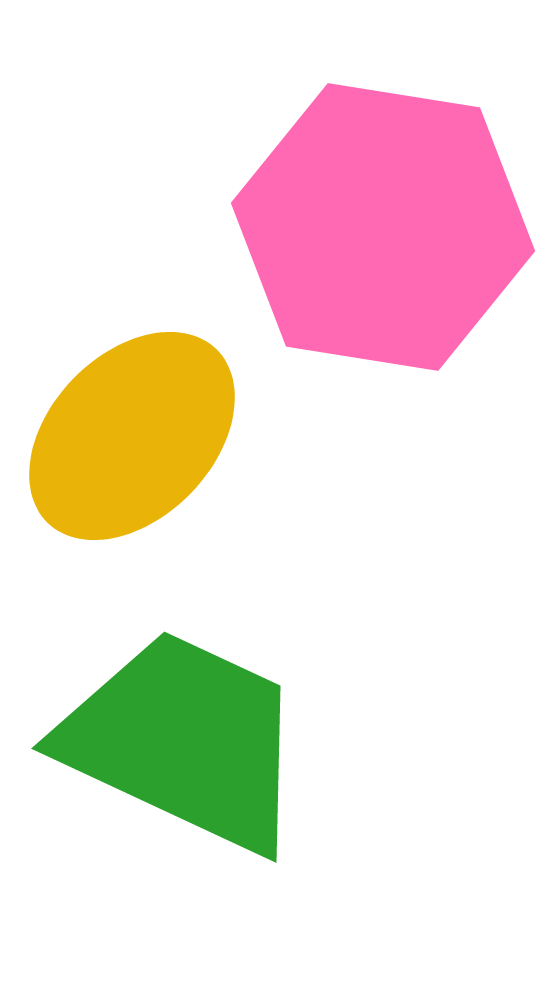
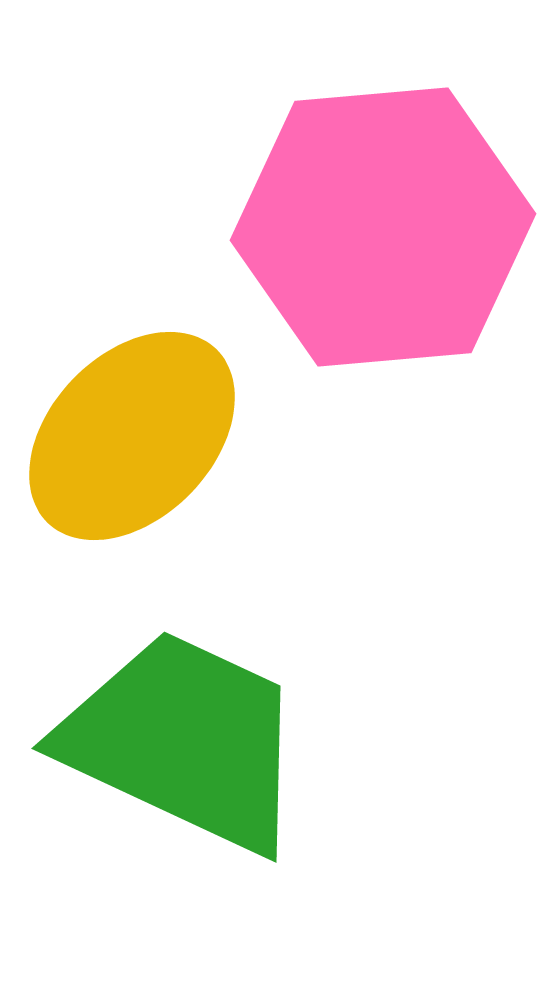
pink hexagon: rotated 14 degrees counterclockwise
